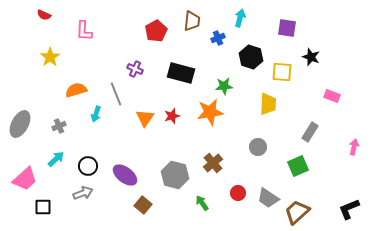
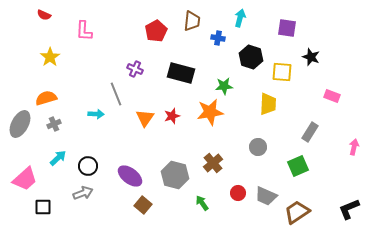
blue cross at (218, 38): rotated 32 degrees clockwise
orange semicircle at (76, 90): moved 30 px left, 8 px down
cyan arrow at (96, 114): rotated 105 degrees counterclockwise
gray cross at (59, 126): moved 5 px left, 2 px up
cyan arrow at (56, 159): moved 2 px right, 1 px up
purple ellipse at (125, 175): moved 5 px right, 1 px down
gray trapezoid at (268, 198): moved 2 px left, 2 px up; rotated 10 degrees counterclockwise
brown trapezoid at (297, 212): rotated 8 degrees clockwise
